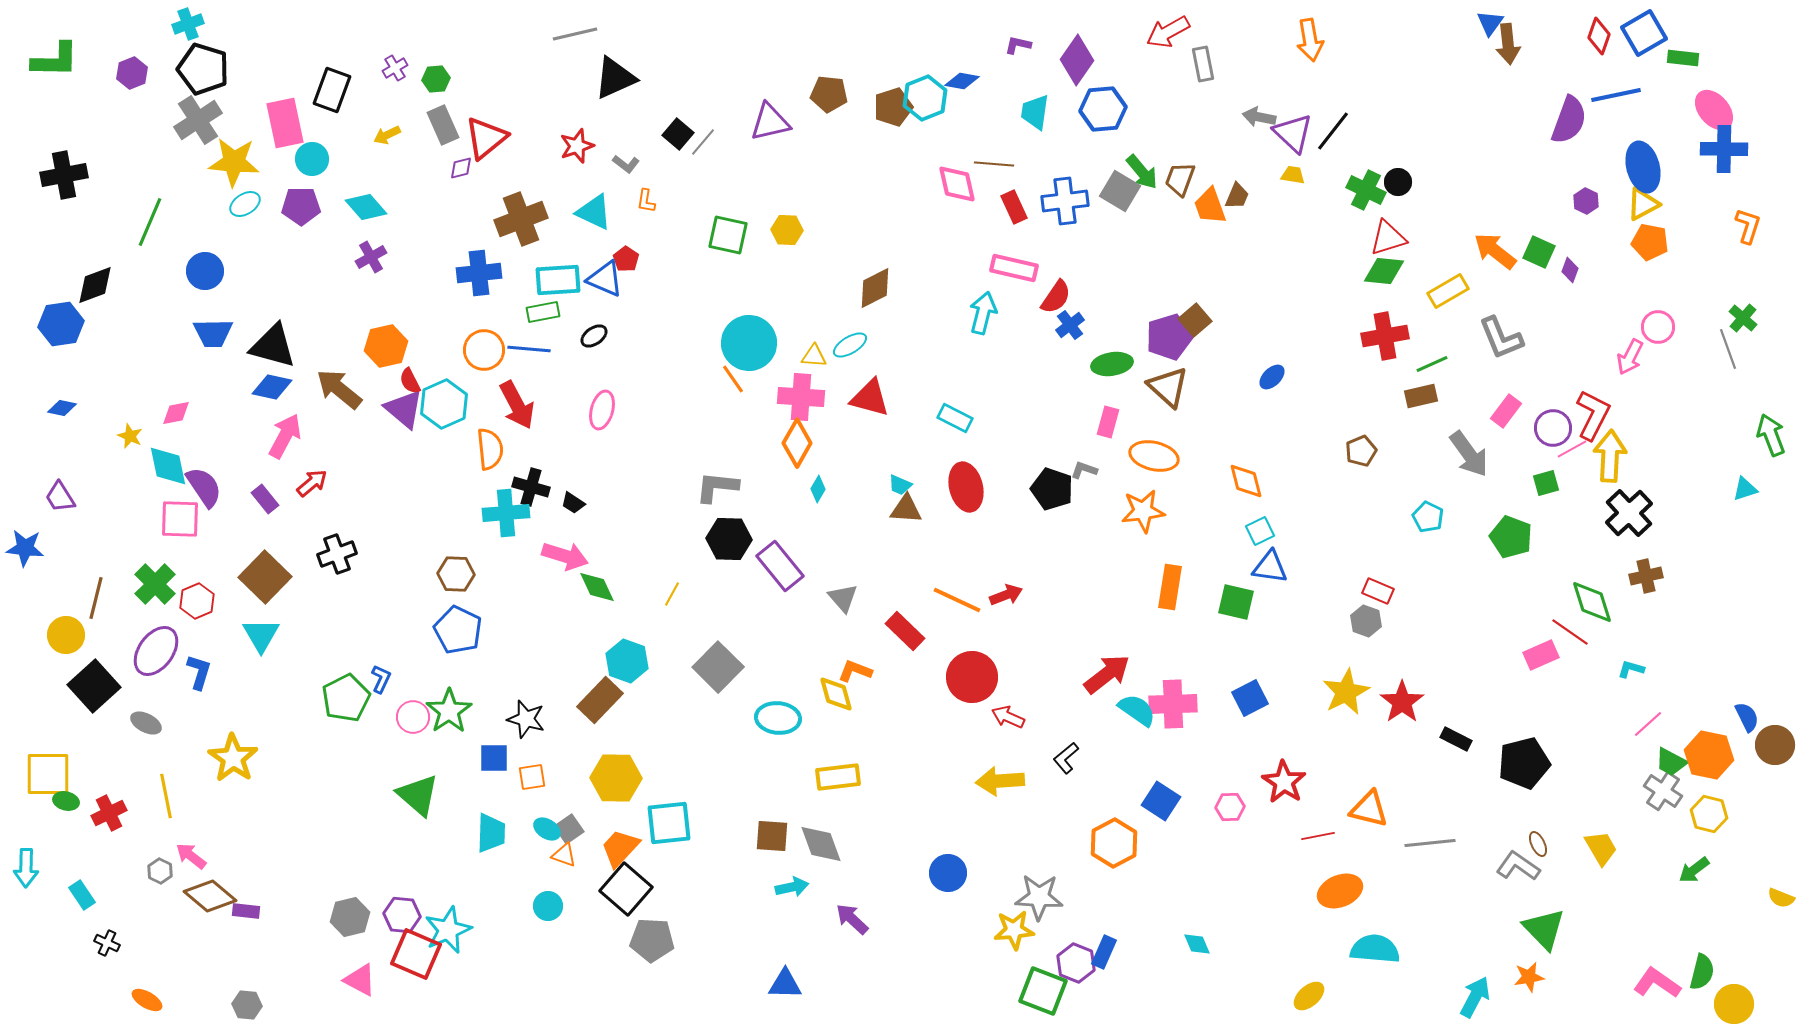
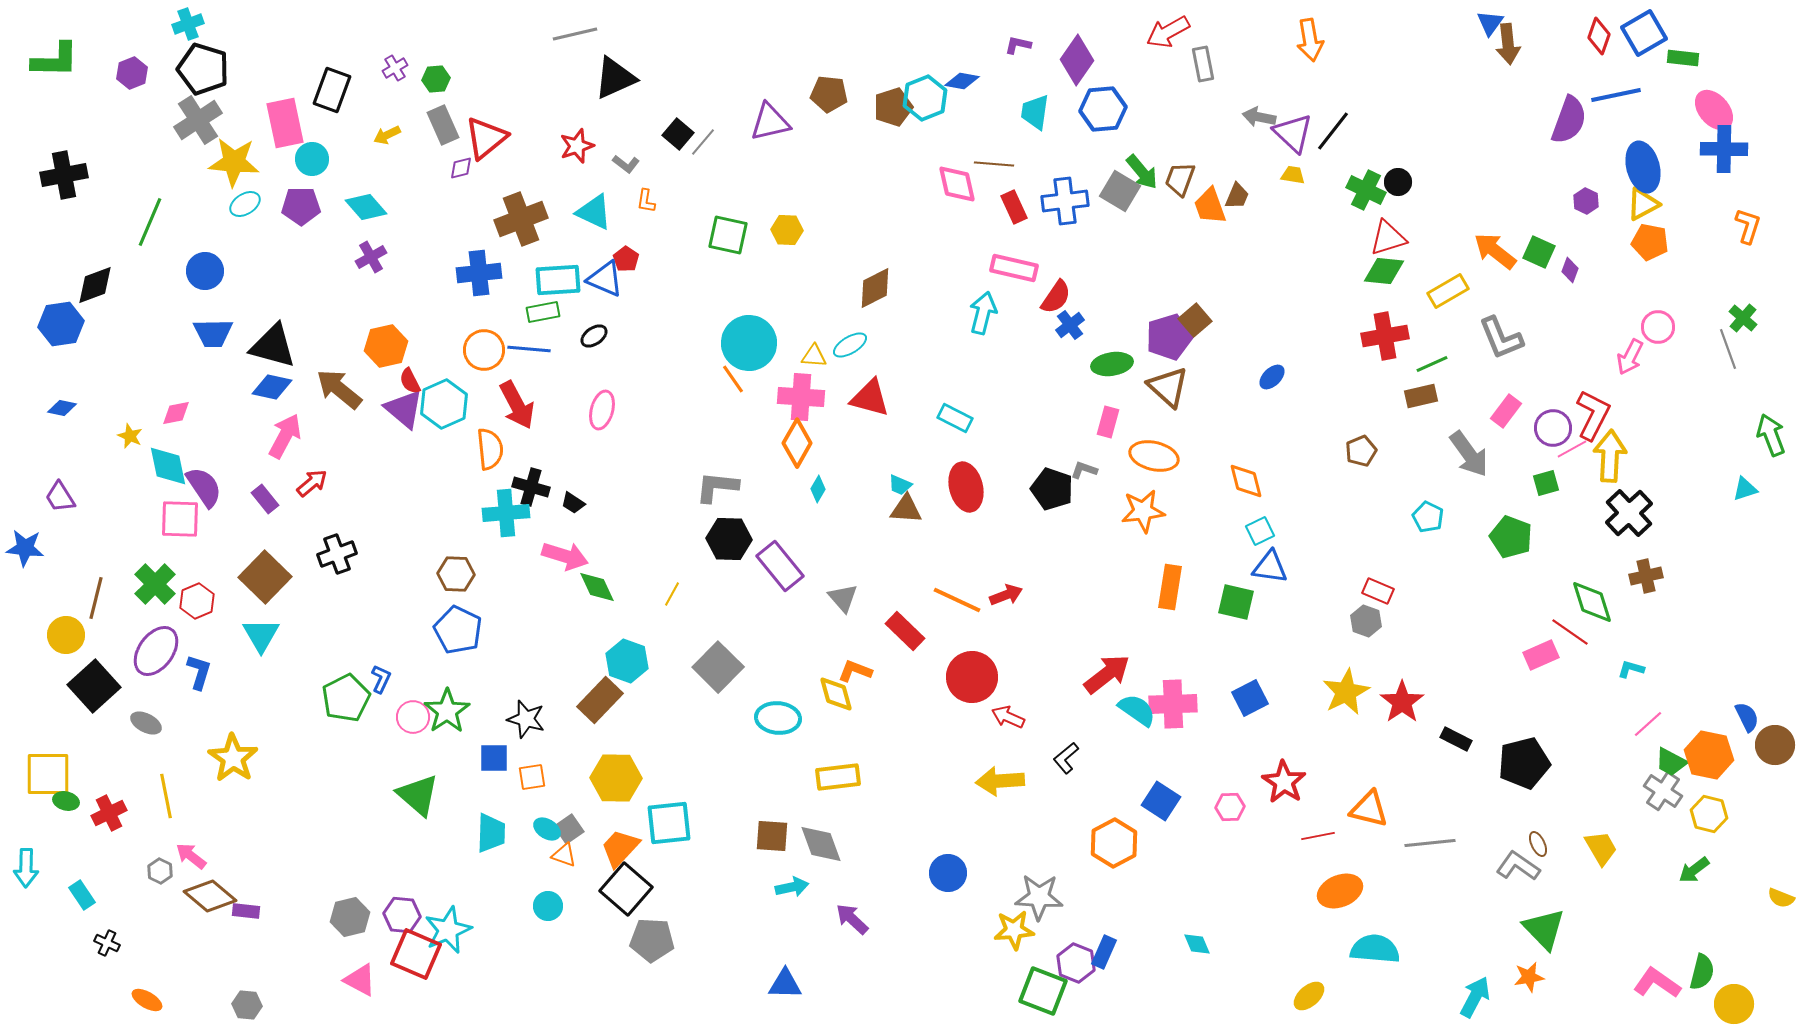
green star at (449, 711): moved 2 px left
